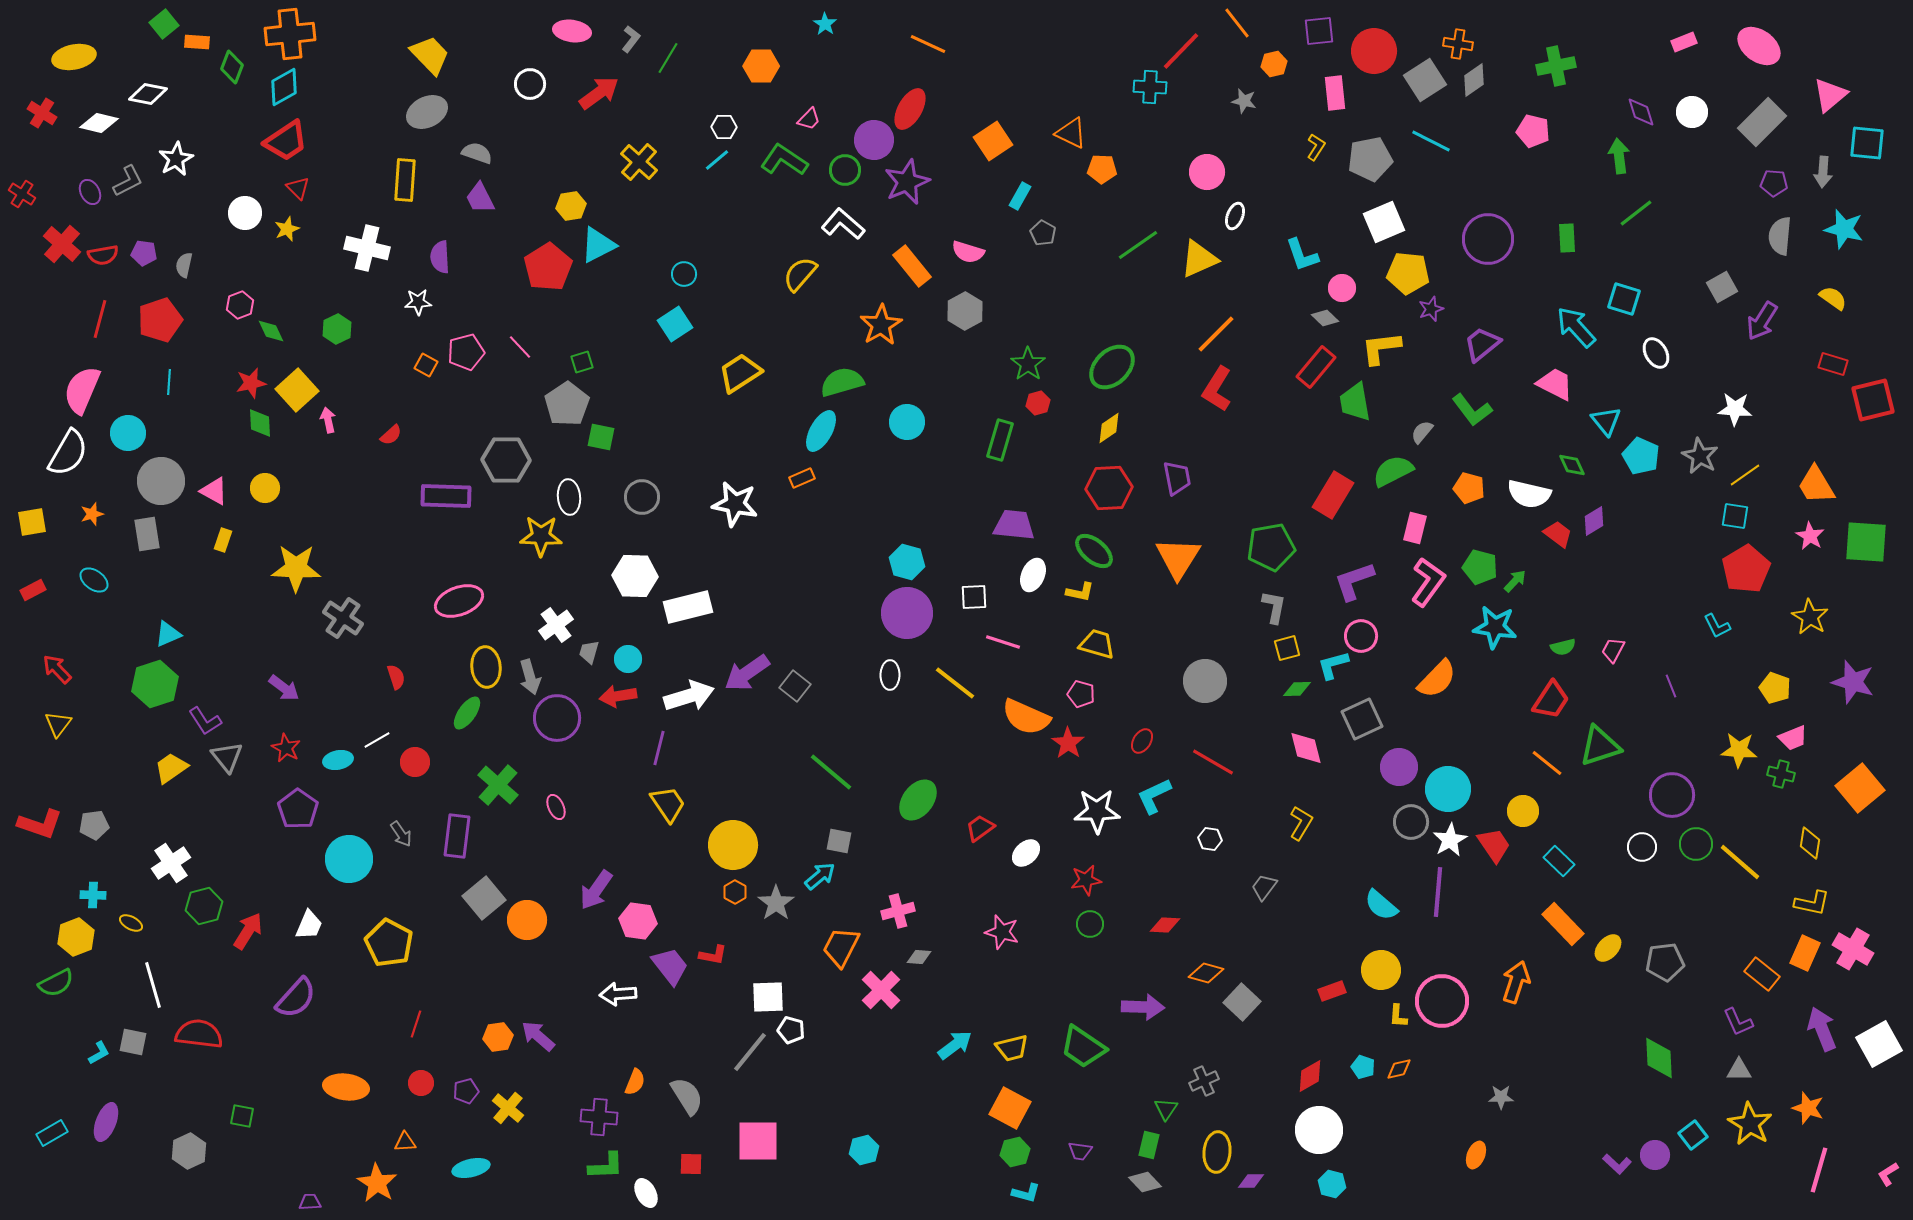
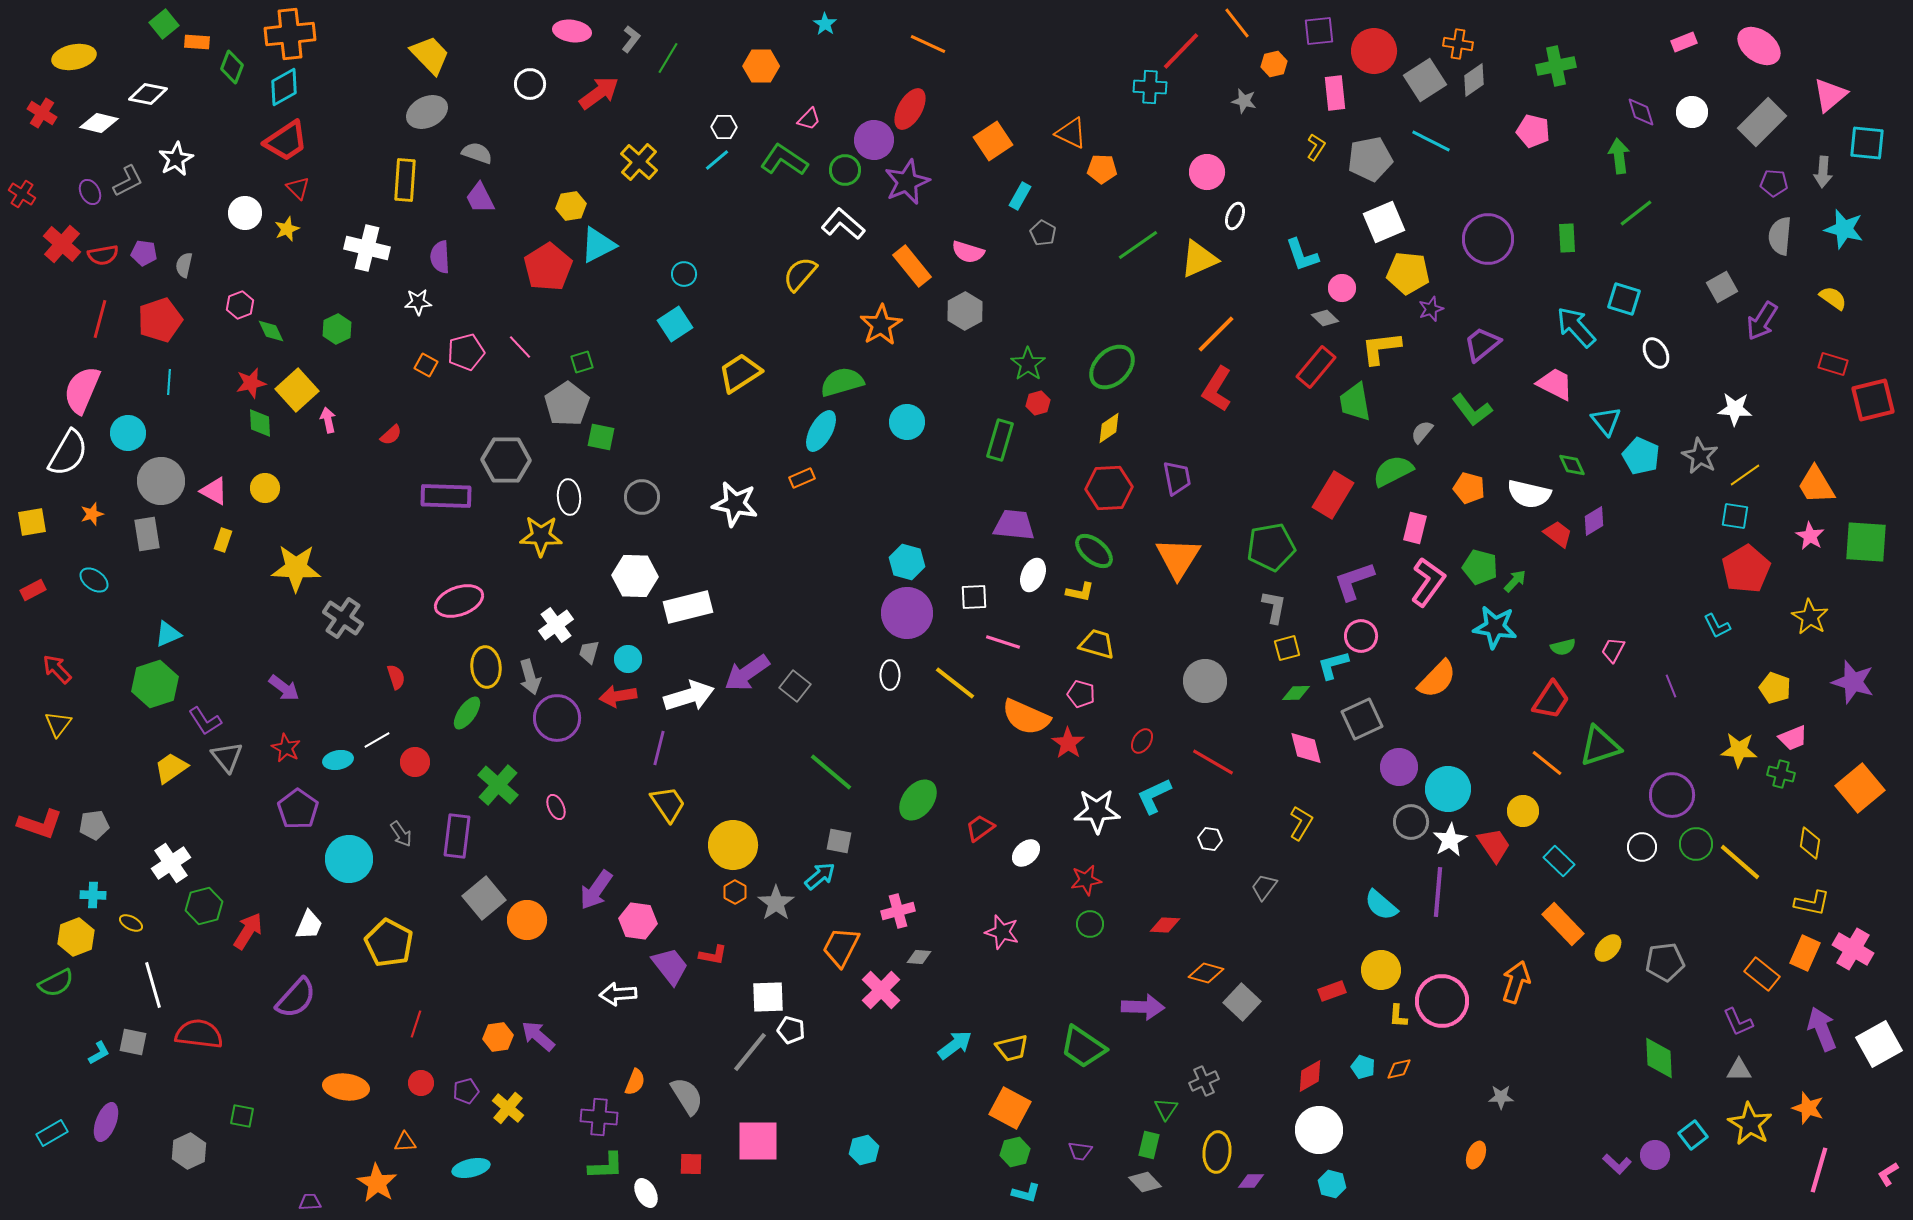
green diamond at (1297, 689): moved 1 px left, 4 px down
